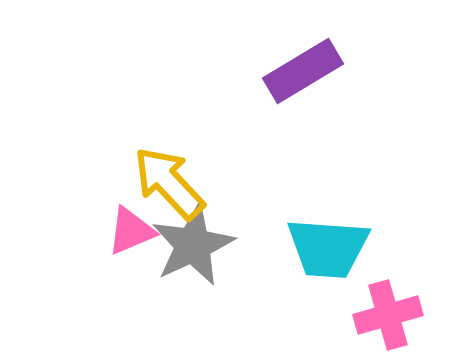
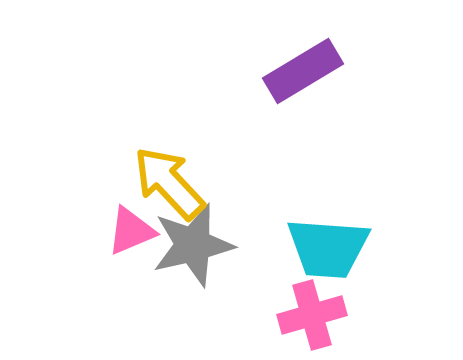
gray star: rotated 12 degrees clockwise
pink cross: moved 76 px left
